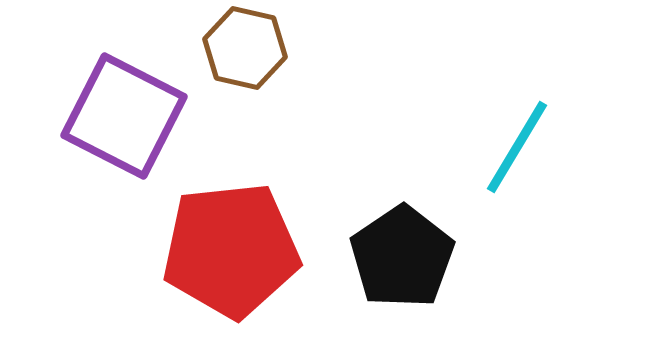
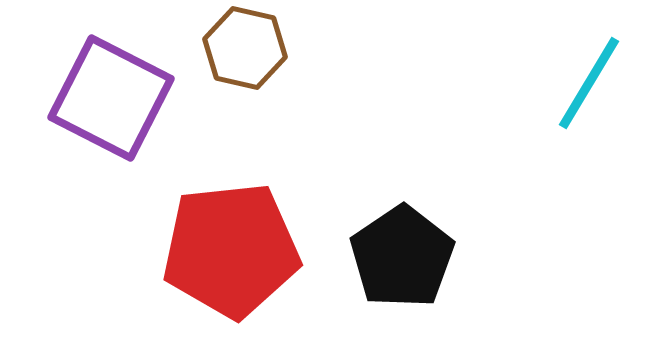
purple square: moved 13 px left, 18 px up
cyan line: moved 72 px right, 64 px up
